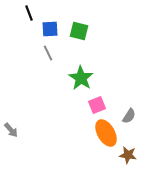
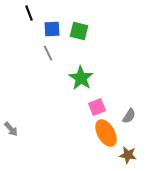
blue square: moved 2 px right
pink square: moved 2 px down
gray arrow: moved 1 px up
